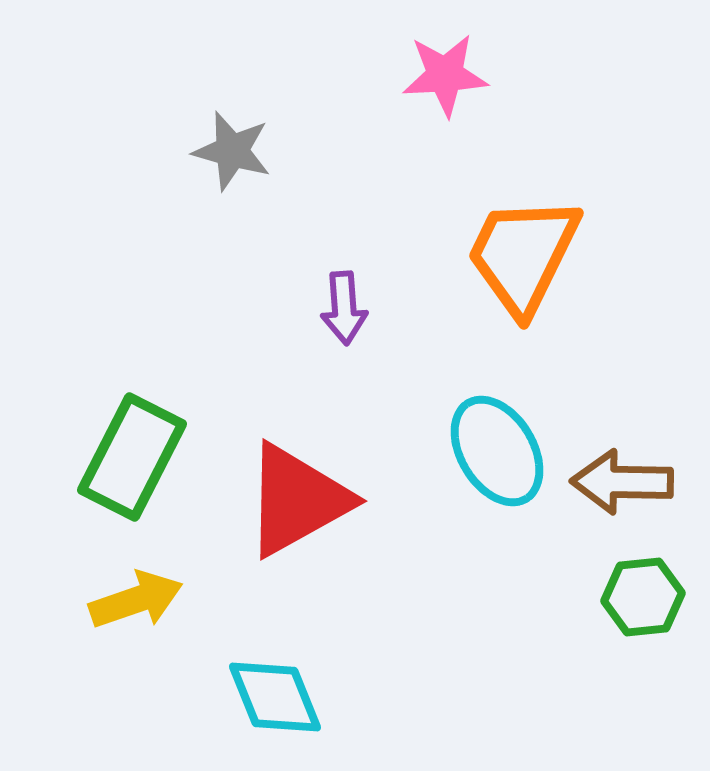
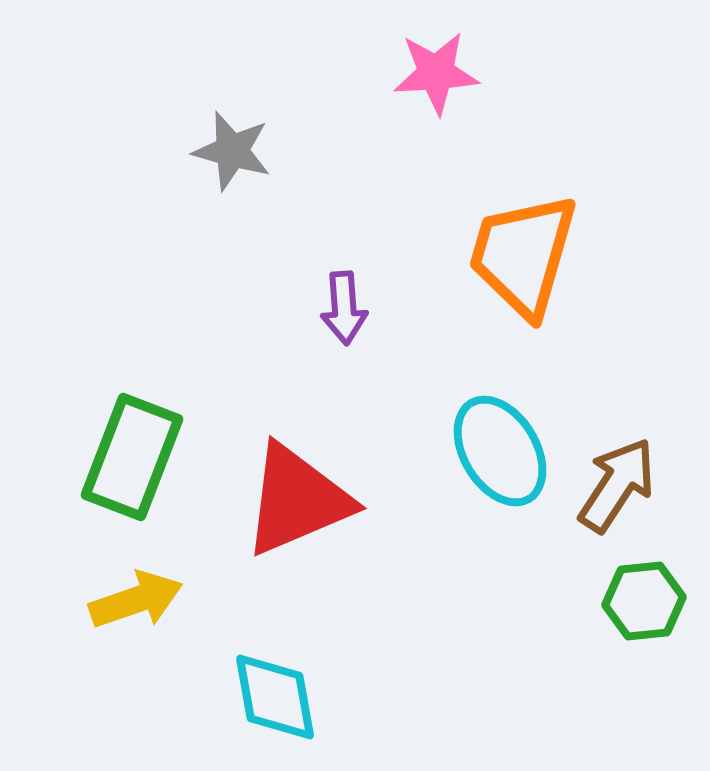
pink star: moved 9 px left, 2 px up
orange trapezoid: rotated 10 degrees counterclockwise
cyan ellipse: moved 3 px right
green rectangle: rotated 6 degrees counterclockwise
brown arrow: moved 5 px left, 3 px down; rotated 122 degrees clockwise
red triangle: rotated 6 degrees clockwise
green hexagon: moved 1 px right, 4 px down
cyan diamond: rotated 12 degrees clockwise
